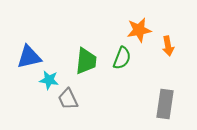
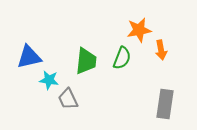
orange arrow: moved 7 px left, 4 px down
